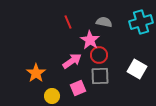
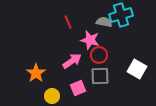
cyan cross: moved 20 px left, 7 px up
pink star: rotated 18 degrees counterclockwise
